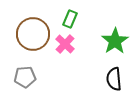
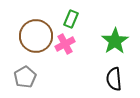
green rectangle: moved 1 px right
brown circle: moved 3 px right, 2 px down
pink cross: rotated 18 degrees clockwise
gray pentagon: rotated 25 degrees counterclockwise
